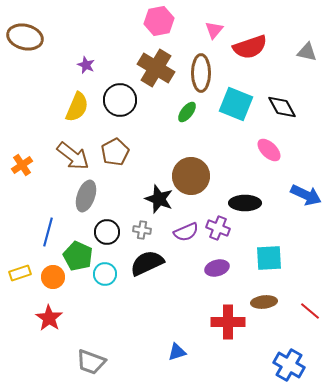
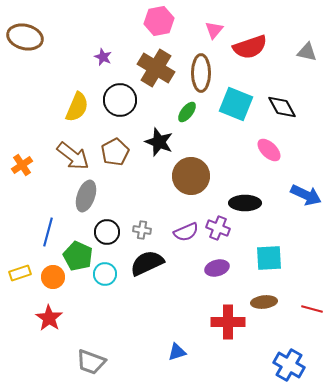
purple star at (86, 65): moved 17 px right, 8 px up
black star at (159, 199): moved 57 px up
red line at (310, 311): moved 2 px right, 2 px up; rotated 25 degrees counterclockwise
